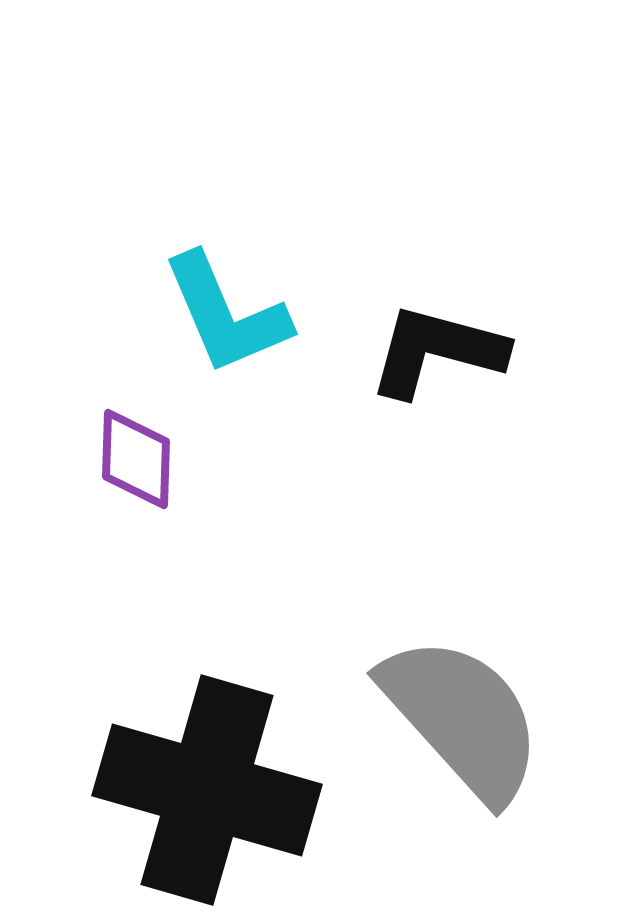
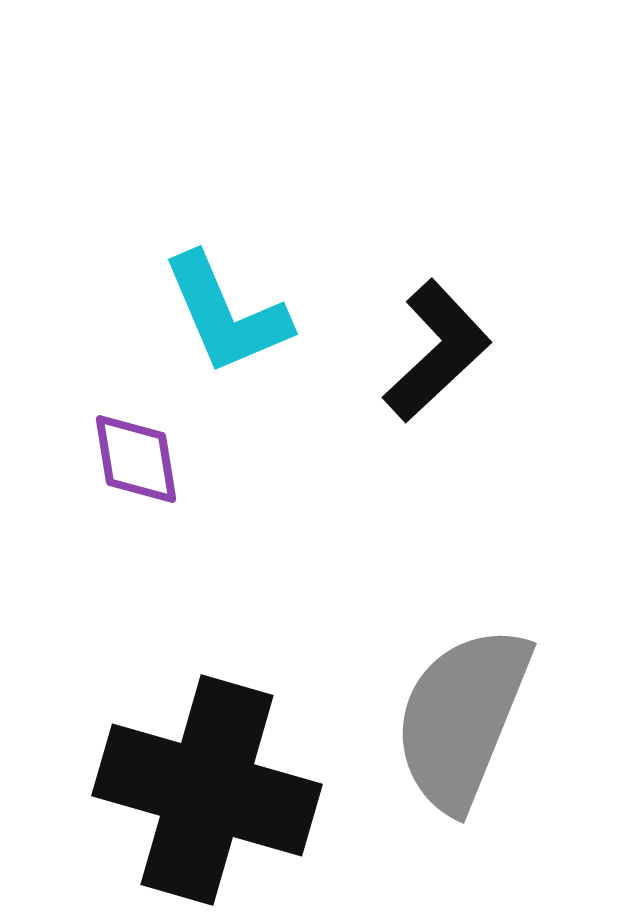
black L-shape: rotated 122 degrees clockwise
purple diamond: rotated 11 degrees counterclockwise
gray semicircle: rotated 116 degrees counterclockwise
